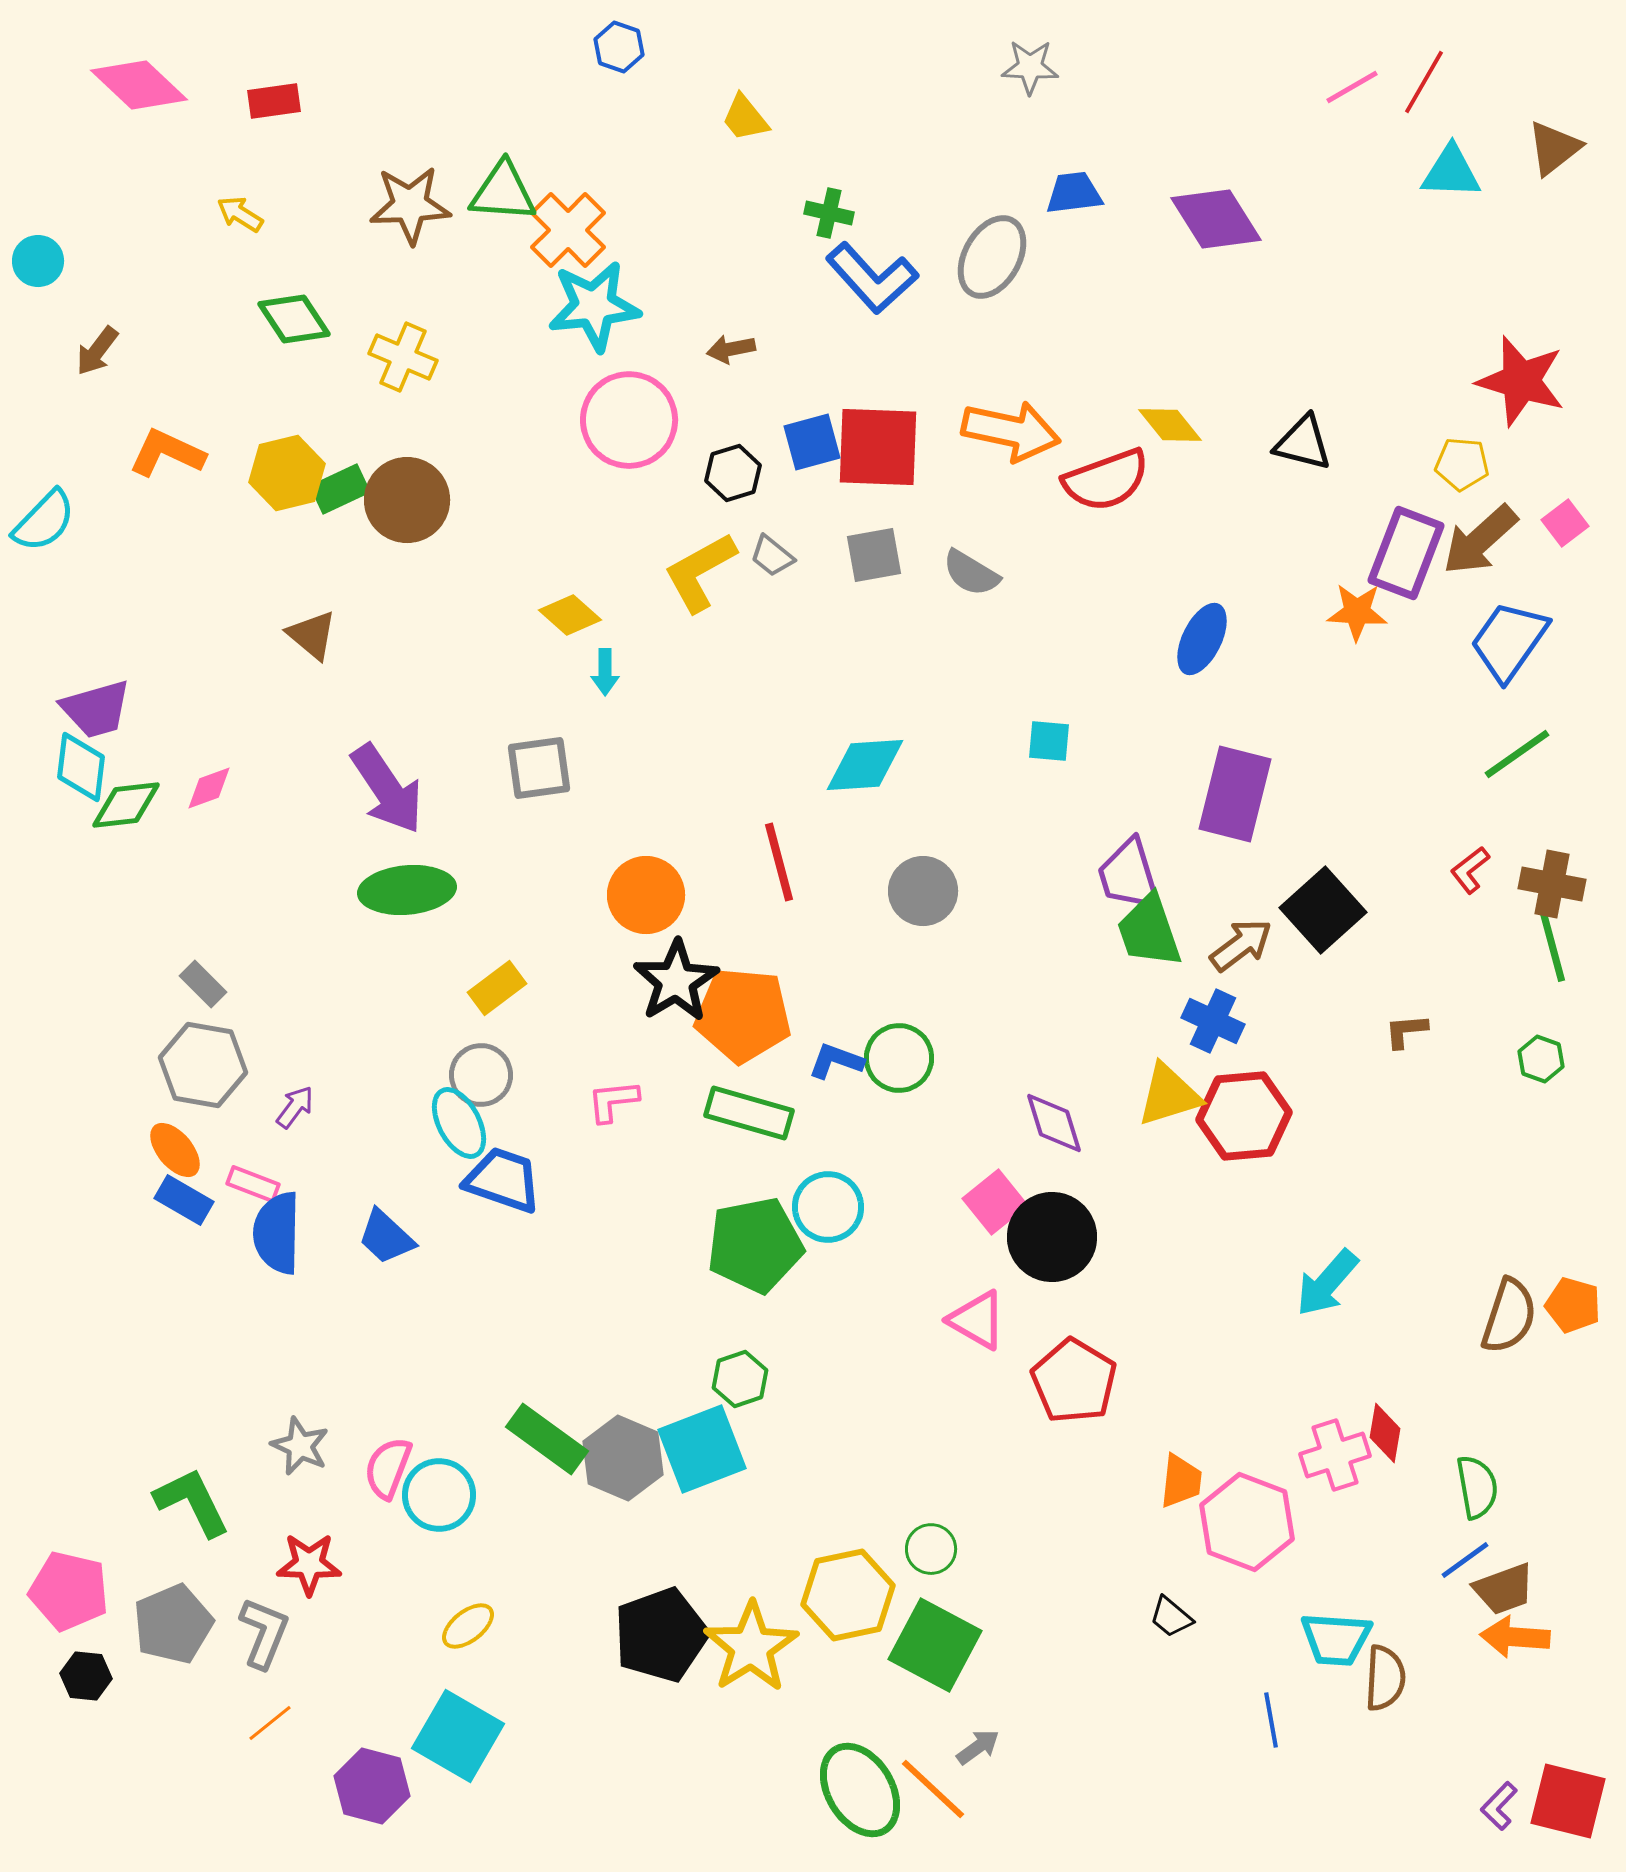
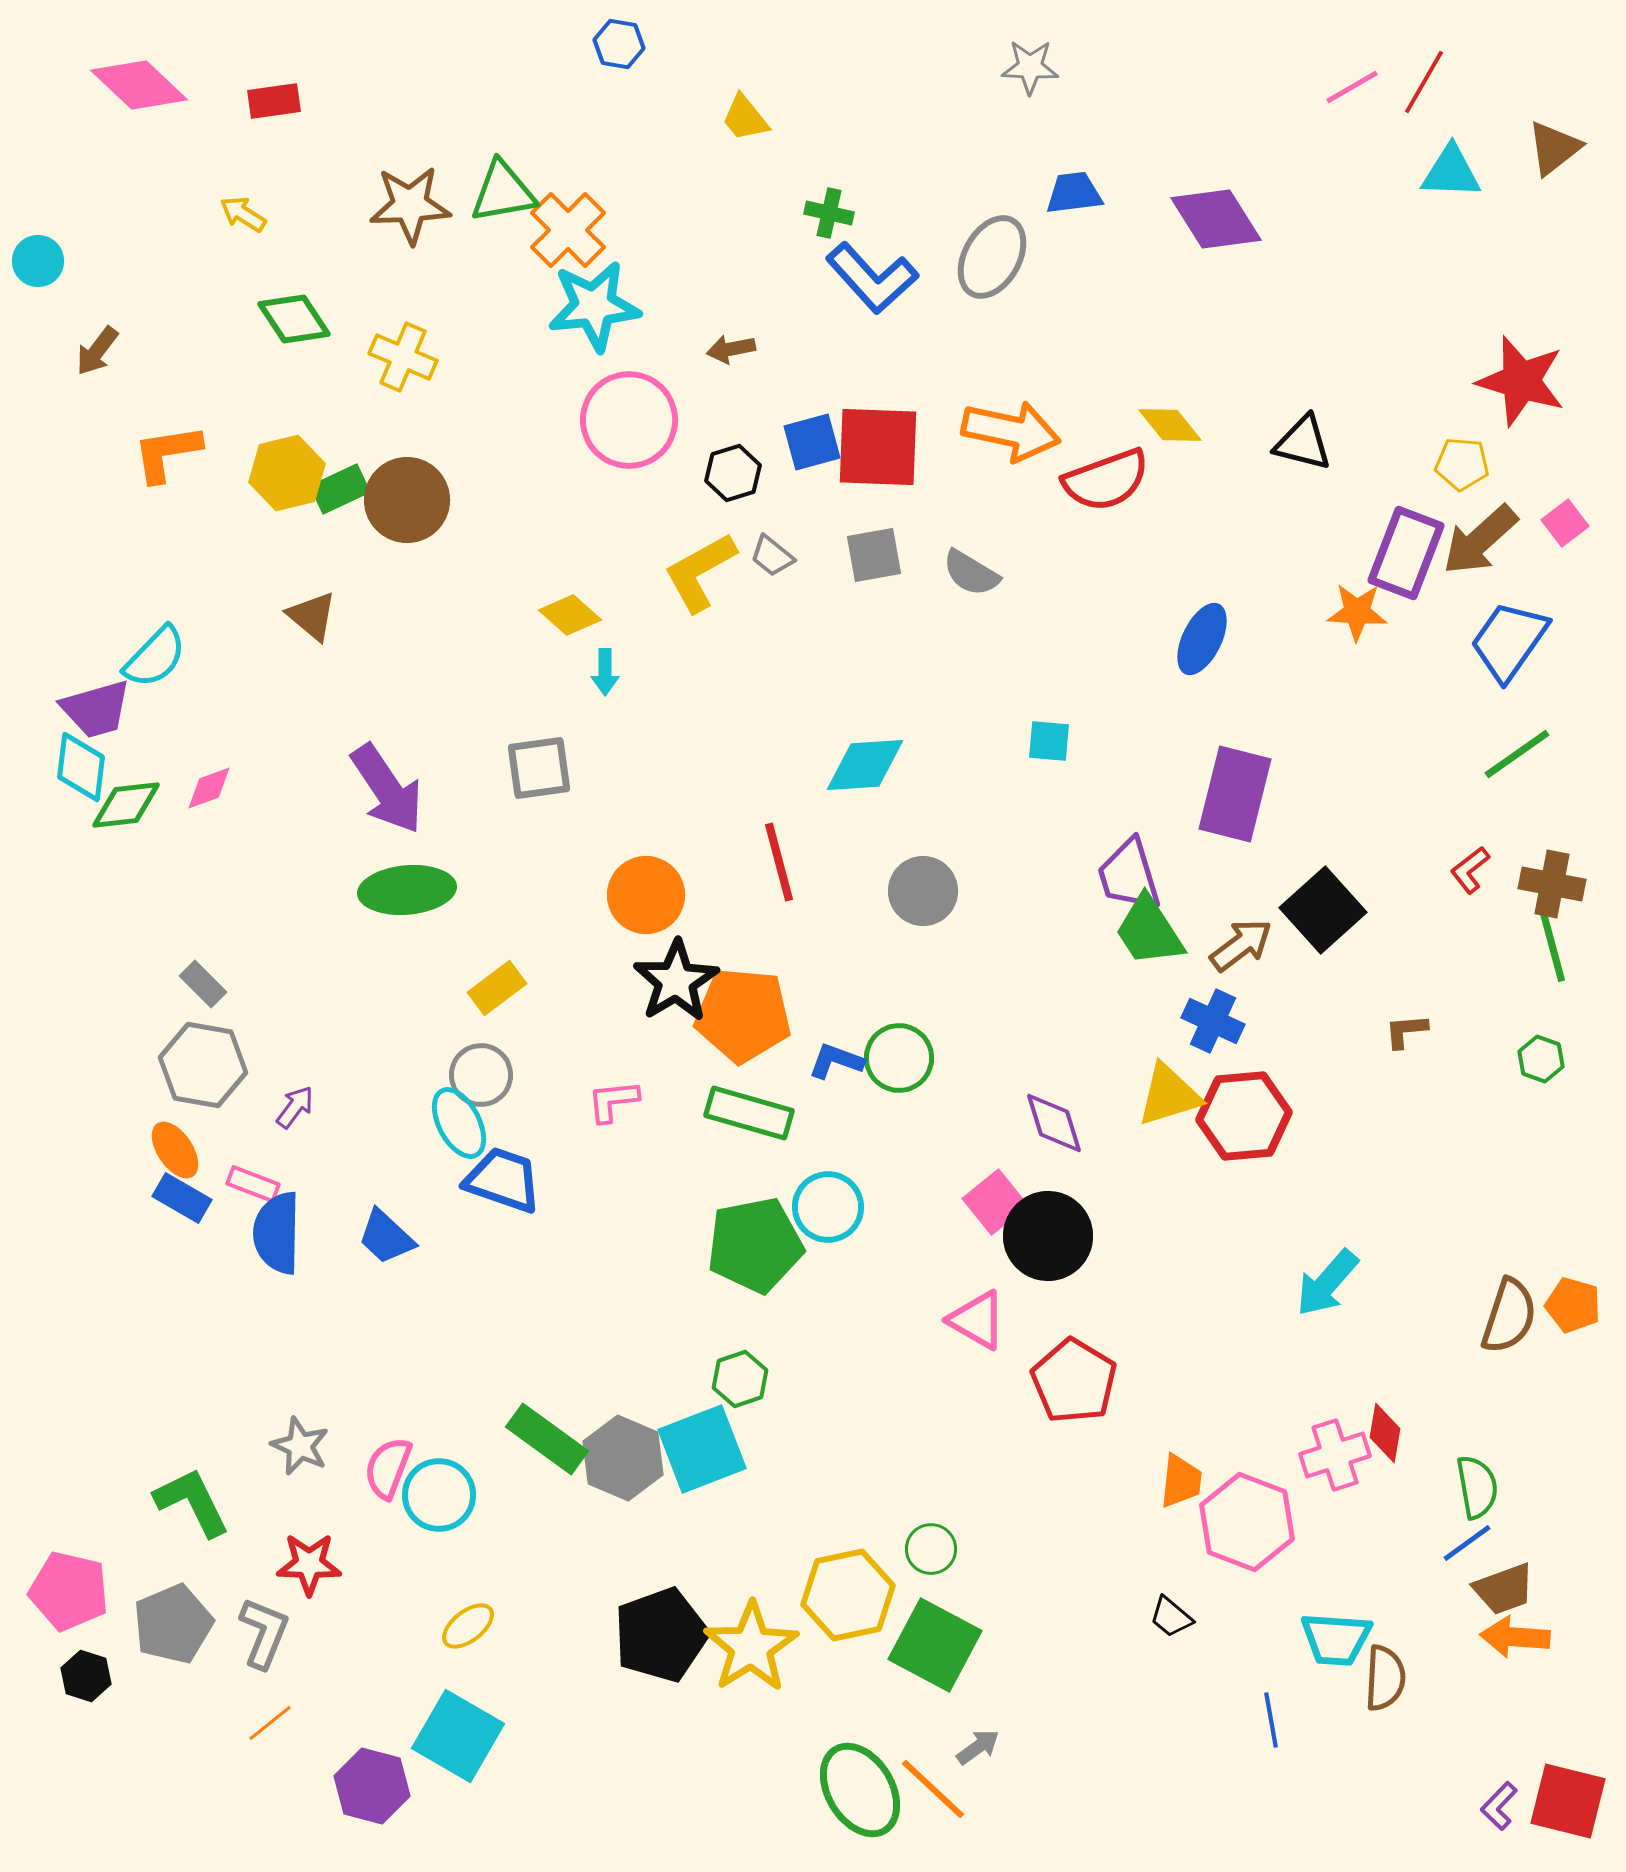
blue hexagon at (619, 47): moved 3 px up; rotated 9 degrees counterclockwise
green triangle at (503, 192): rotated 14 degrees counterclockwise
yellow arrow at (240, 214): moved 3 px right
orange L-shape at (167, 453): rotated 34 degrees counterclockwise
cyan semicircle at (44, 521): moved 111 px right, 136 px down
brown triangle at (312, 635): moved 19 px up
green trapezoid at (1149, 931): rotated 14 degrees counterclockwise
orange ellipse at (175, 1150): rotated 6 degrees clockwise
blue rectangle at (184, 1200): moved 2 px left, 2 px up
black circle at (1052, 1237): moved 4 px left, 1 px up
blue line at (1465, 1560): moved 2 px right, 17 px up
black hexagon at (86, 1676): rotated 12 degrees clockwise
